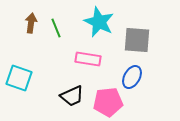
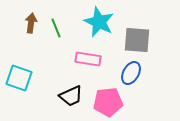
blue ellipse: moved 1 px left, 4 px up
black trapezoid: moved 1 px left
